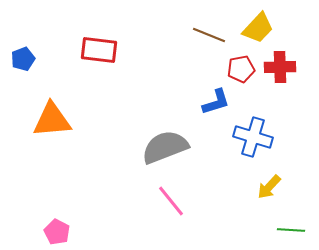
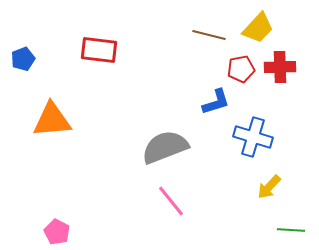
brown line: rotated 8 degrees counterclockwise
